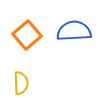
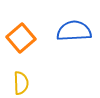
orange square: moved 6 px left, 3 px down
